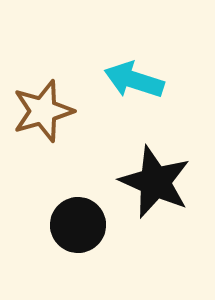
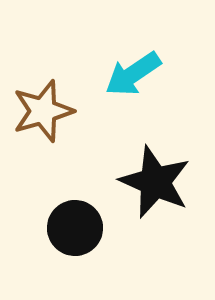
cyan arrow: moved 1 px left, 6 px up; rotated 52 degrees counterclockwise
black circle: moved 3 px left, 3 px down
